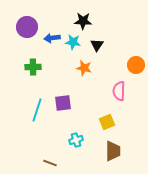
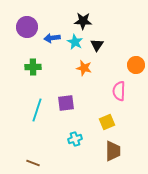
cyan star: moved 2 px right; rotated 21 degrees clockwise
purple square: moved 3 px right
cyan cross: moved 1 px left, 1 px up
brown line: moved 17 px left
